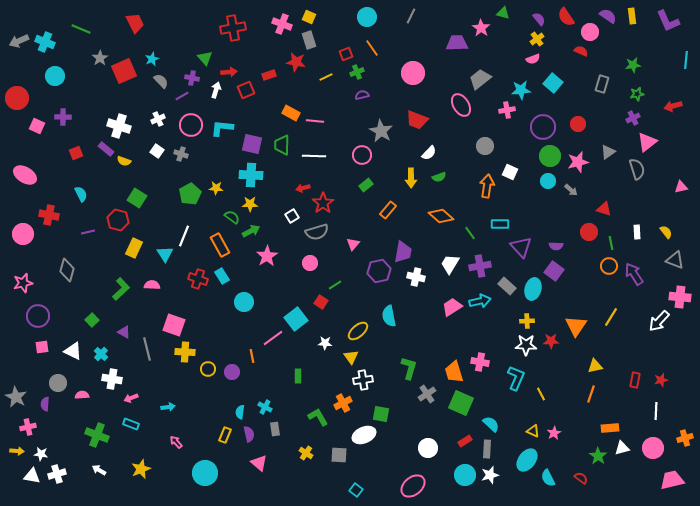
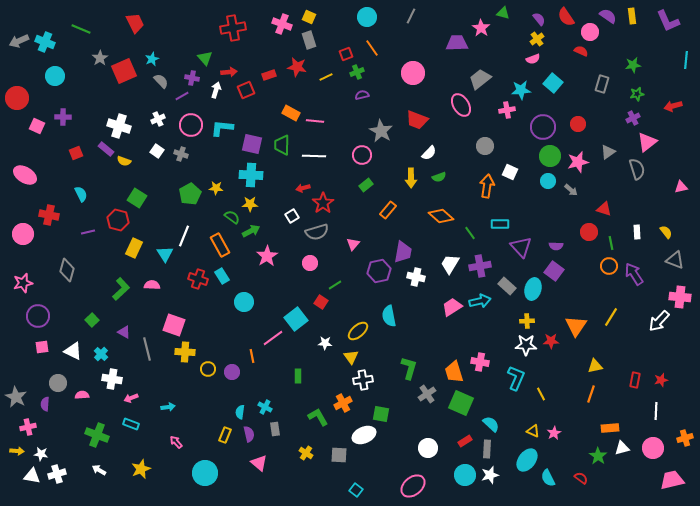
red star at (296, 62): moved 1 px right, 5 px down
